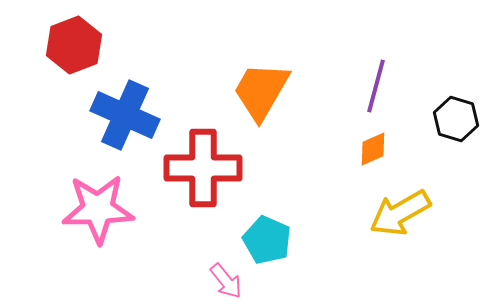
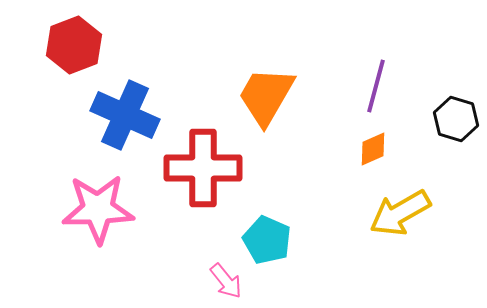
orange trapezoid: moved 5 px right, 5 px down
